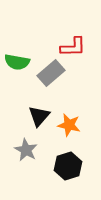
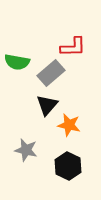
black triangle: moved 8 px right, 11 px up
gray star: rotated 15 degrees counterclockwise
black hexagon: rotated 16 degrees counterclockwise
